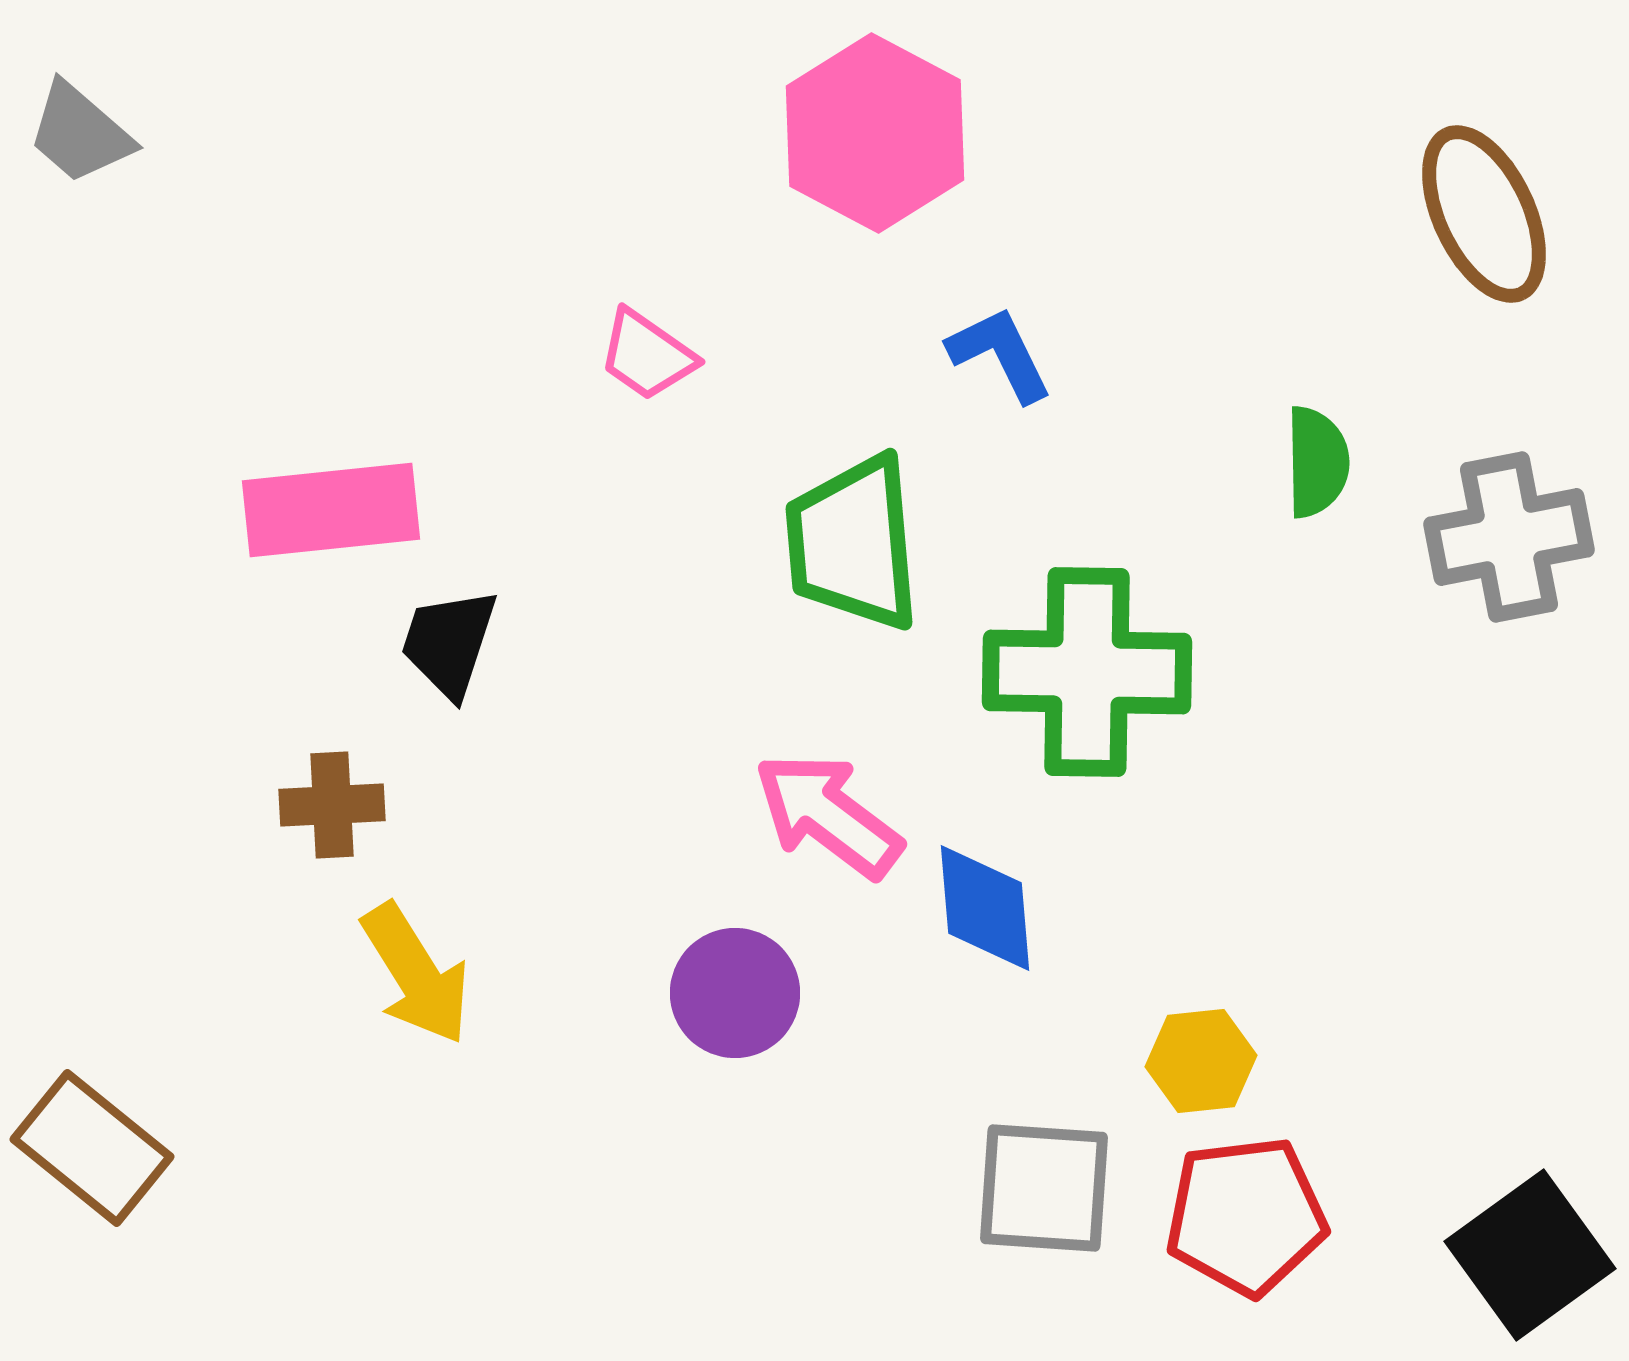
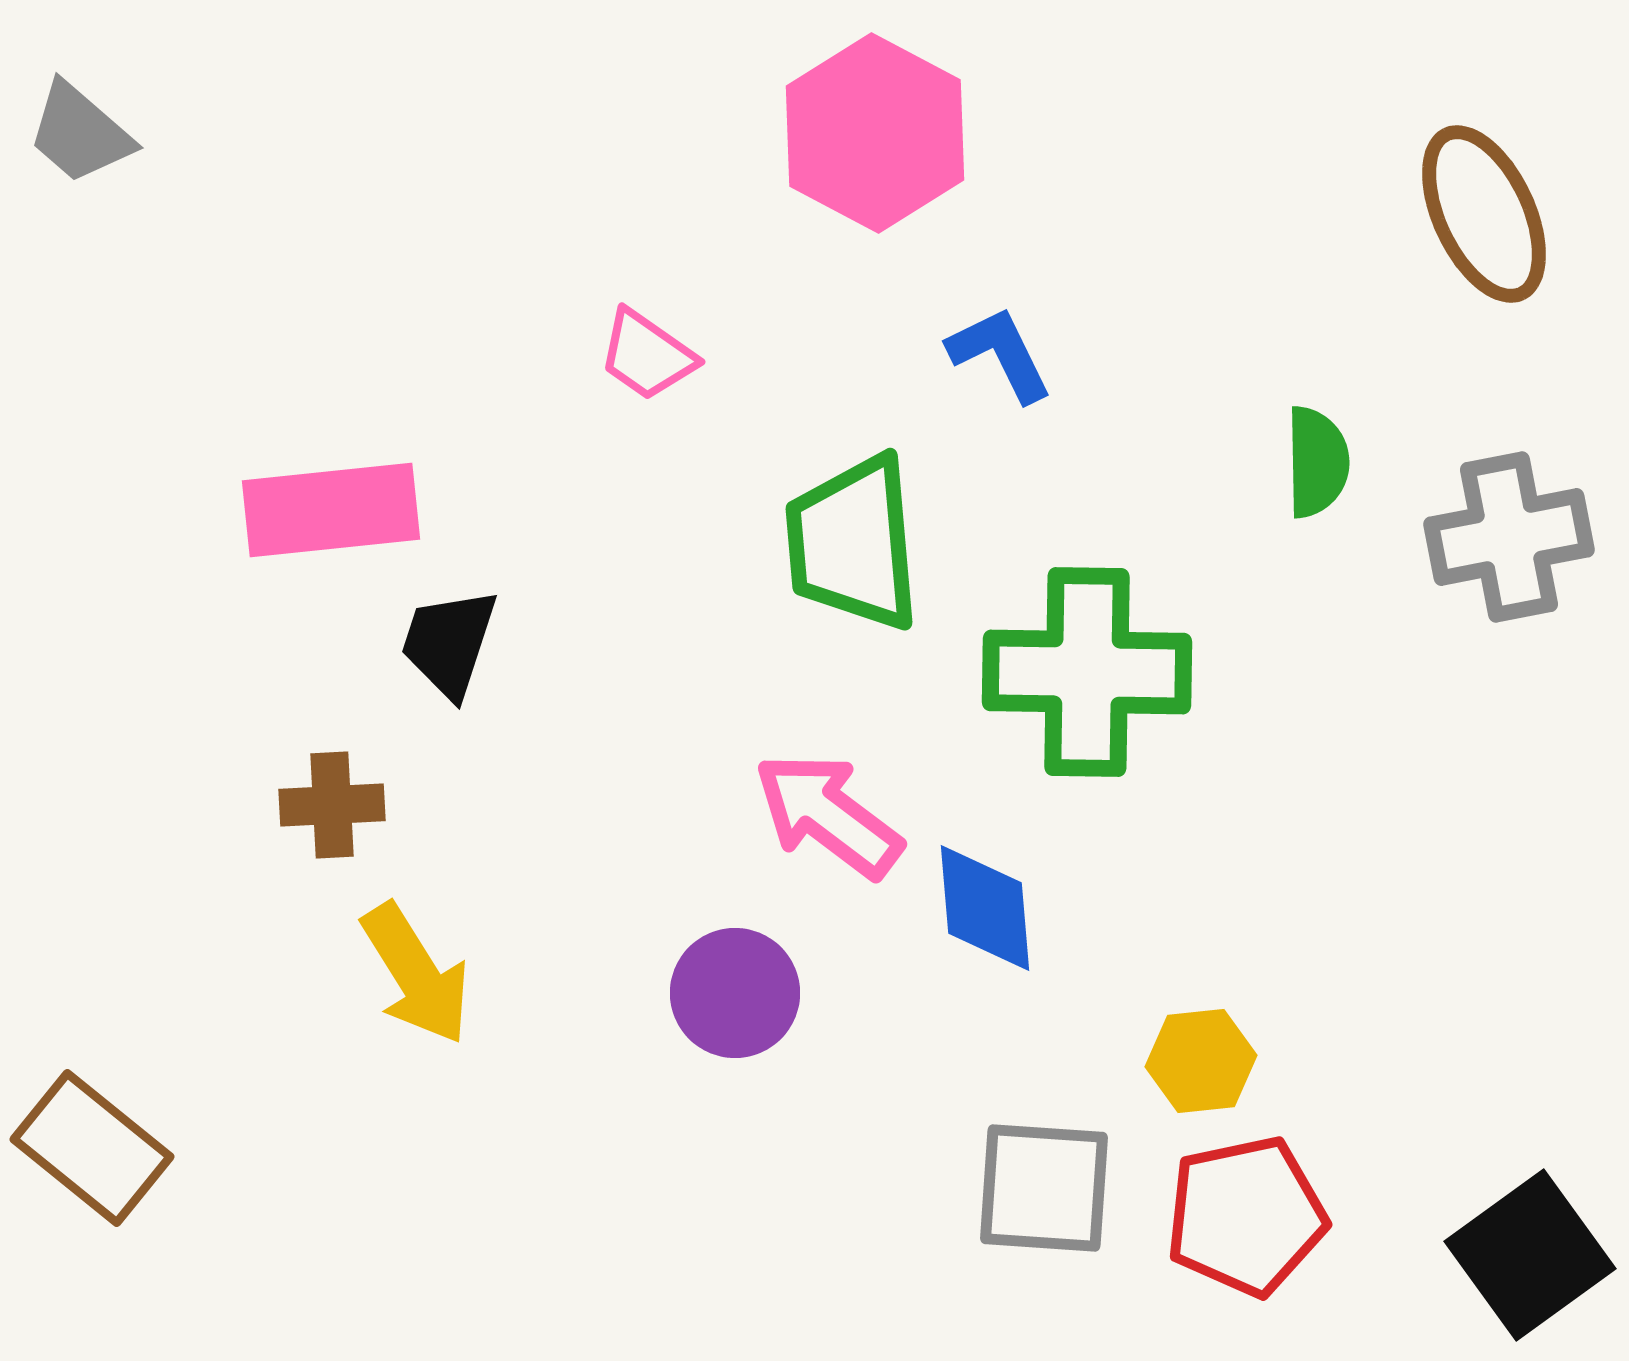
red pentagon: rotated 5 degrees counterclockwise
